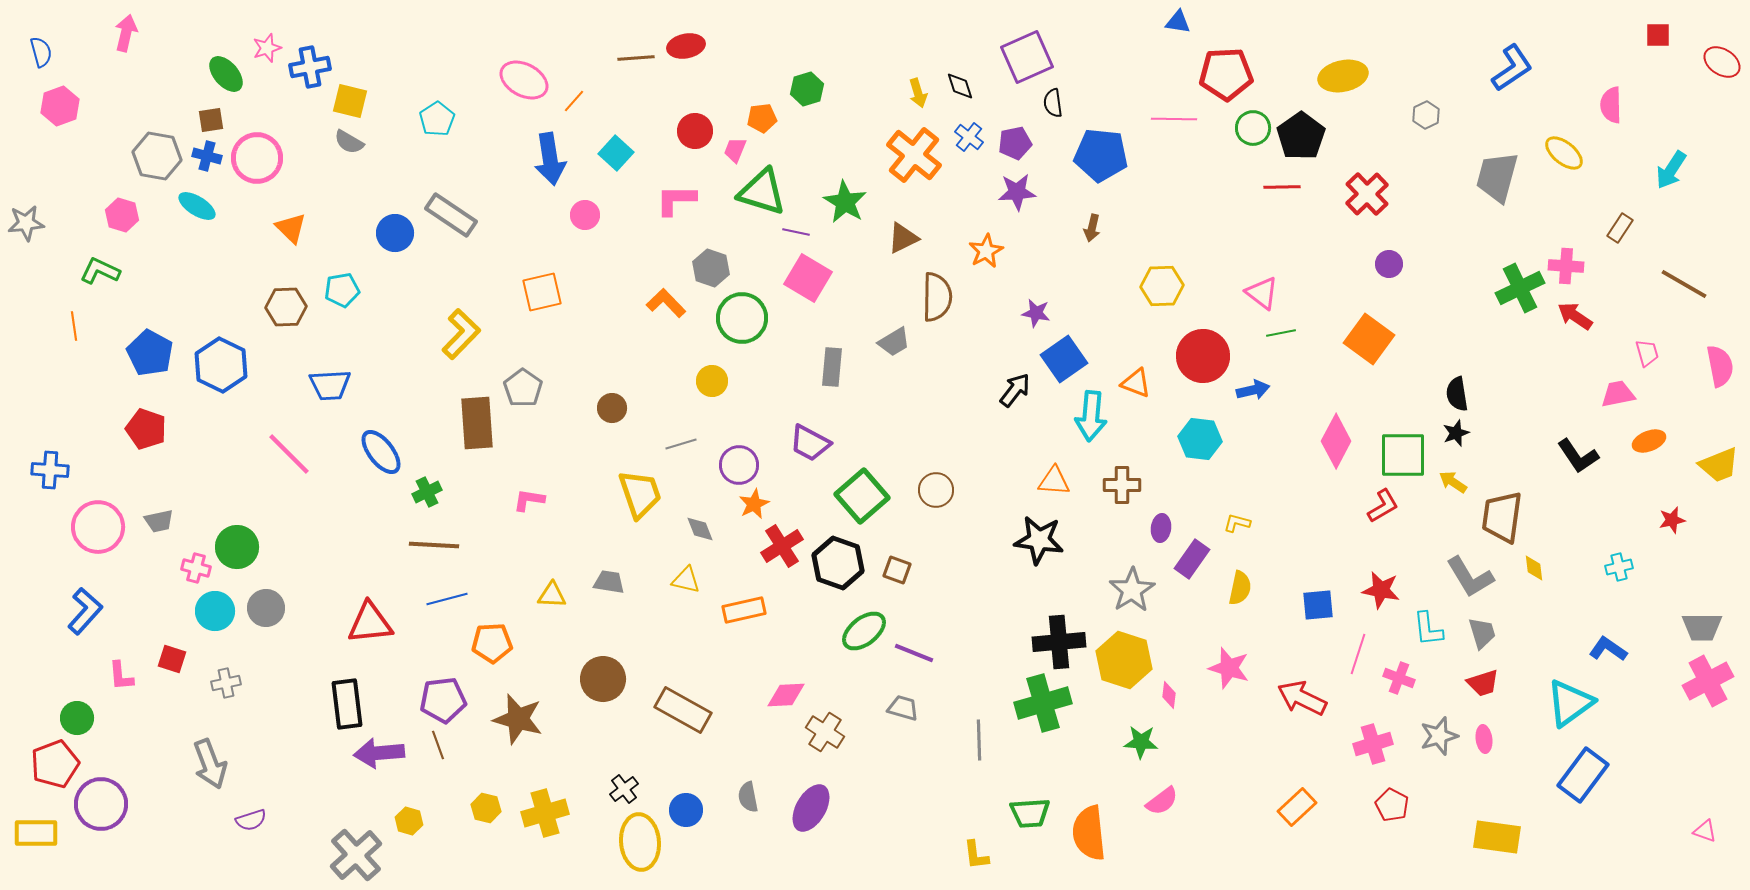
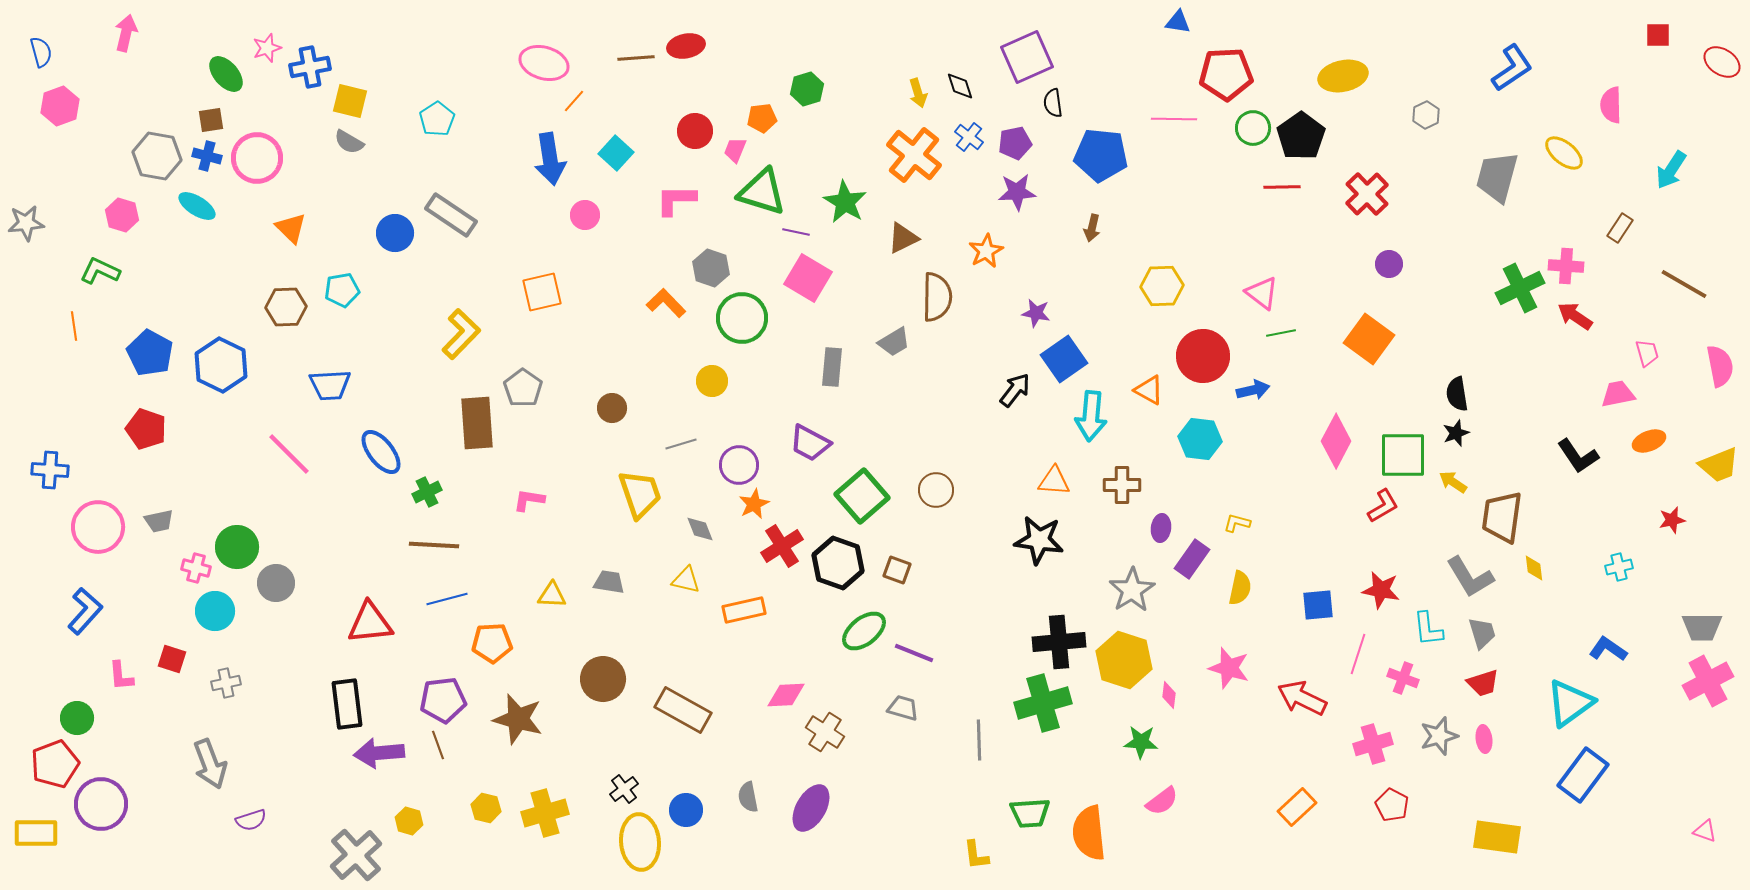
pink ellipse at (524, 80): moved 20 px right, 17 px up; rotated 12 degrees counterclockwise
orange triangle at (1136, 383): moved 13 px right, 7 px down; rotated 8 degrees clockwise
gray circle at (266, 608): moved 10 px right, 25 px up
pink cross at (1399, 678): moved 4 px right
